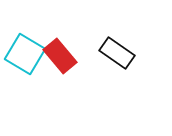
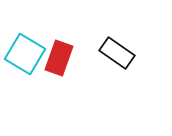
red rectangle: moved 1 px left, 2 px down; rotated 60 degrees clockwise
